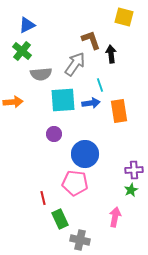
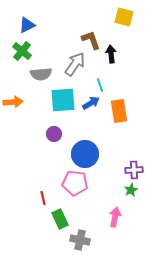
blue arrow: rotated 24 degrees counterclockwise
